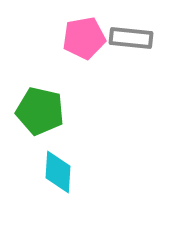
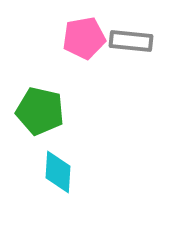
gray rectangle: moved 3 px down
